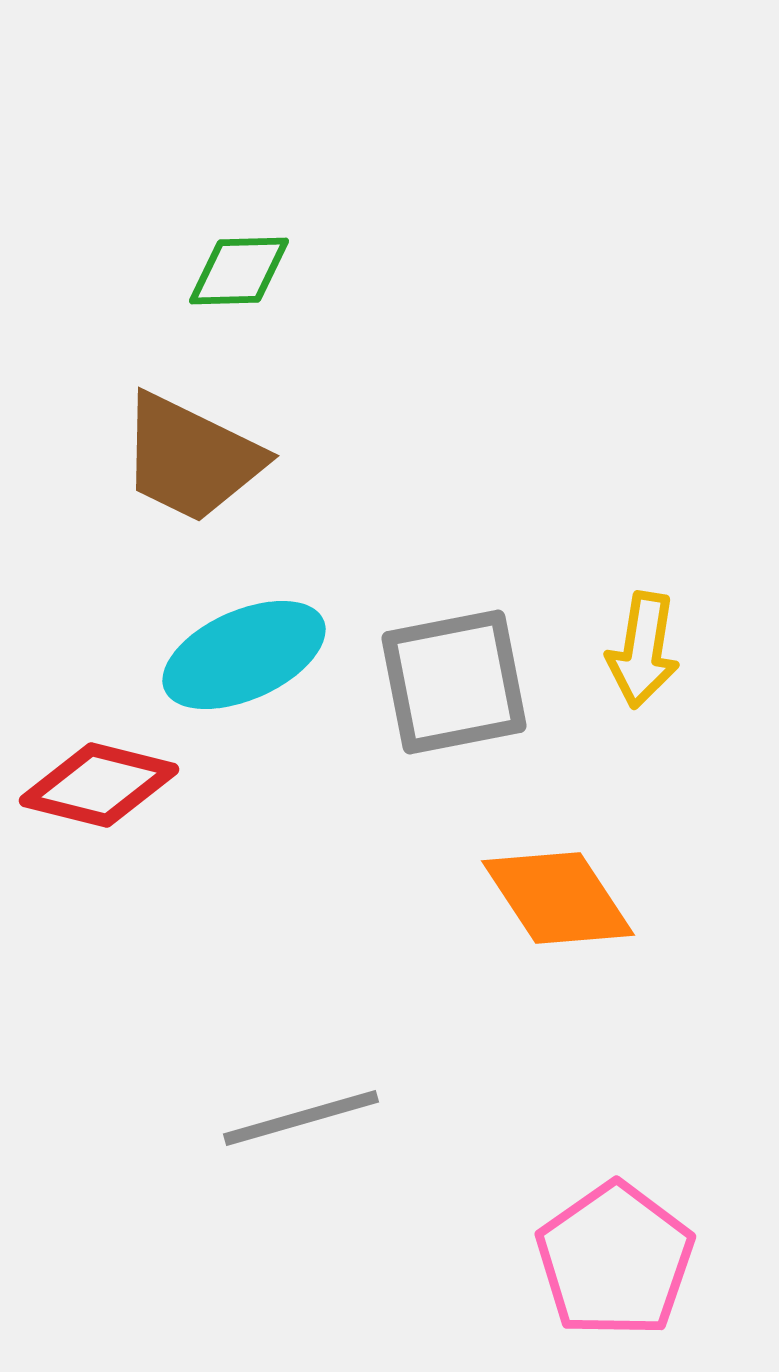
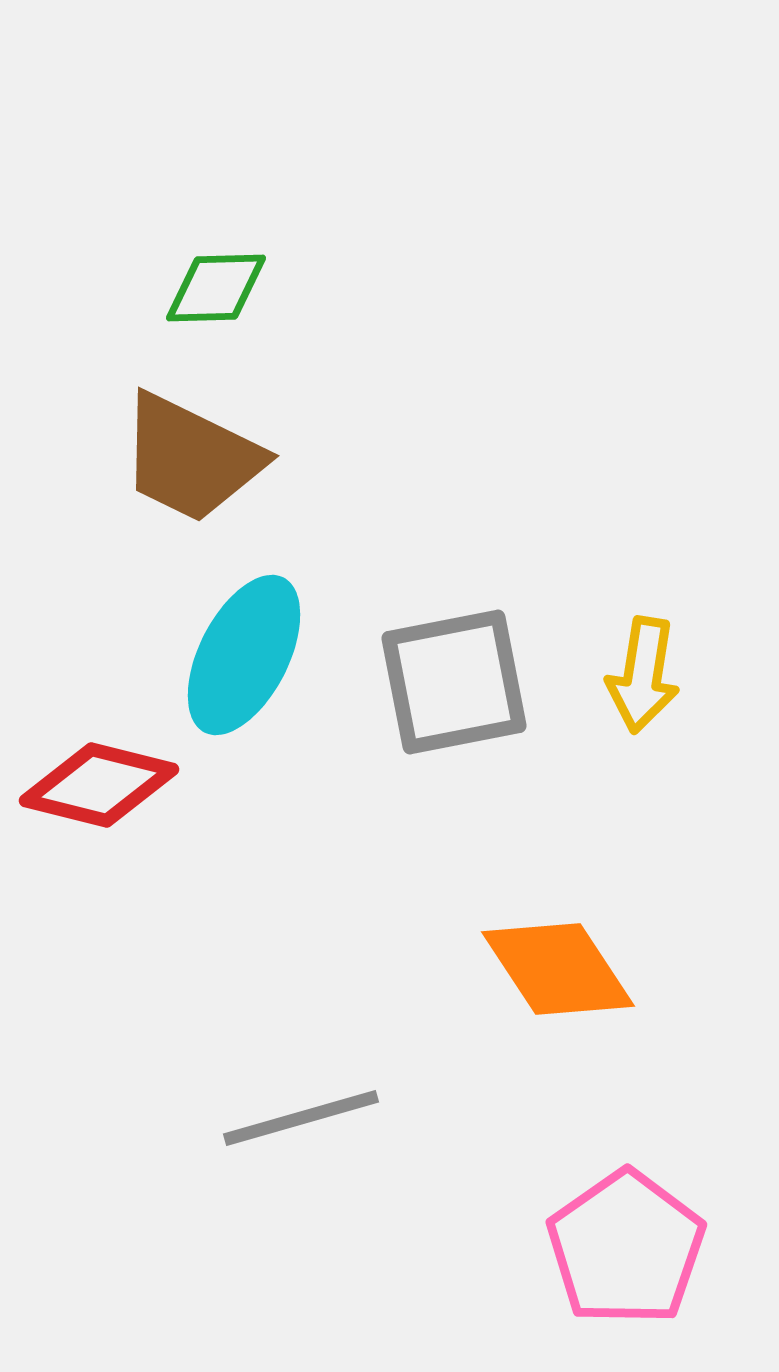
green diamond: moved 23 px left, 17 px down
yellow arrow: moved 25 px down
cyan ellipse: rotated 39 degrees counterclockwise
orange diamond: moved 71 px down
pink pentagon: moved 11 px right, 12 px up
